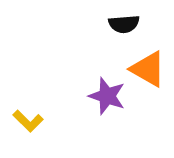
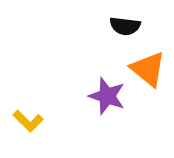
black semicircle: moved 1 px right, 2 px down; rotated 12 degrees clockwise
orange triangle: rotated 9 degrees clockwise
